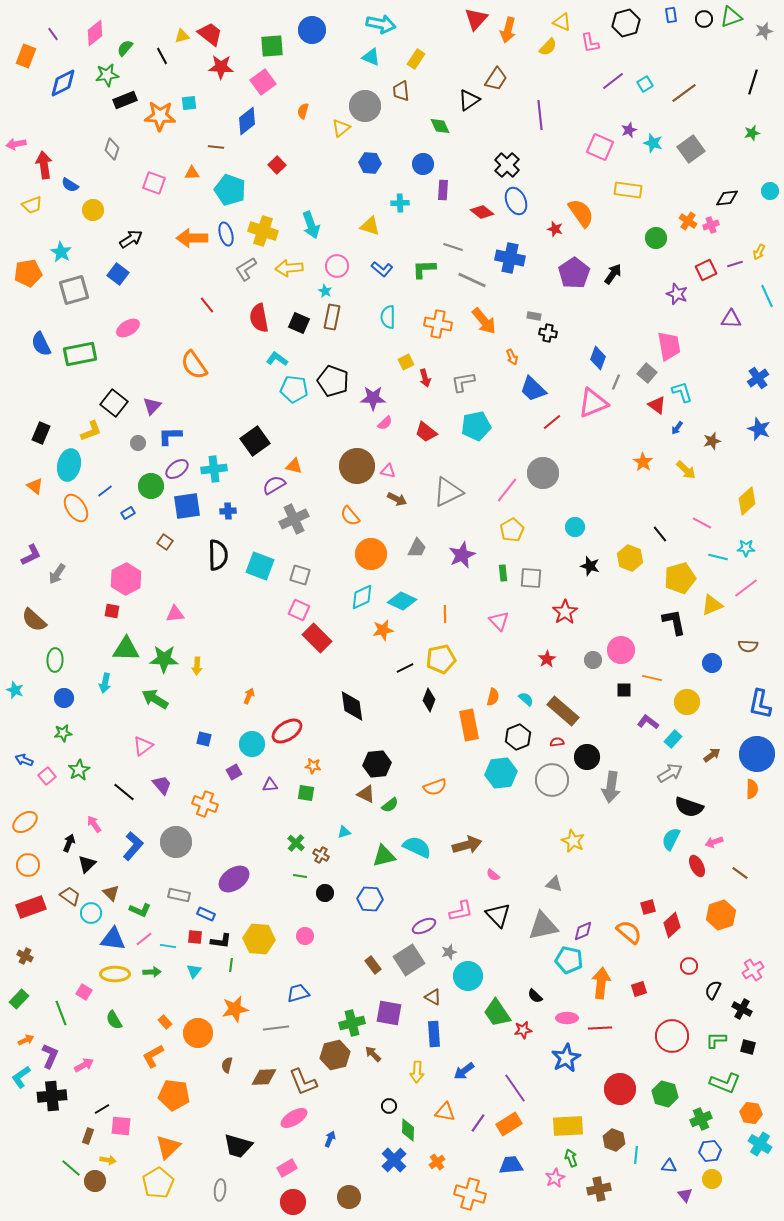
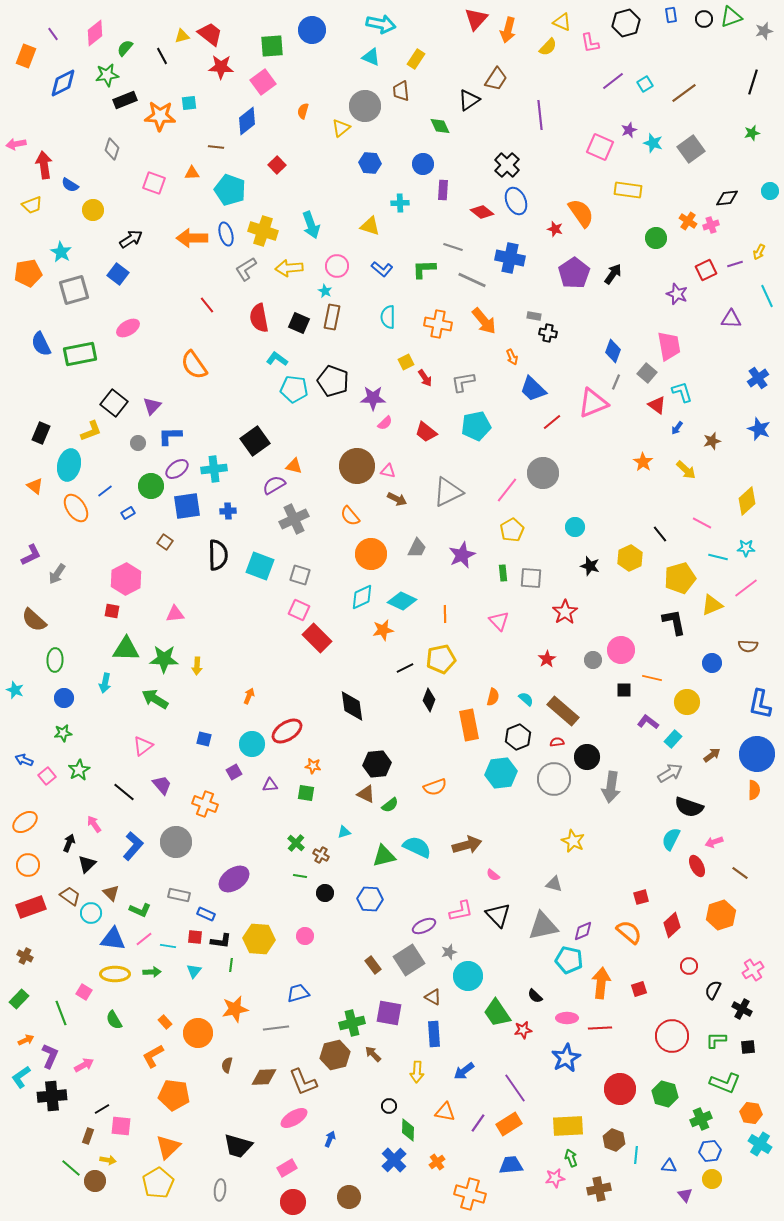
blue diamond at (598, 358): moved 15 px right, 7 px up
red arrow at (425, 378): rotated 18 degrees counterclockwise
yellow hexagon at (630, 558): rotated 15 degrees clockwise
gray circle at (552, 780): moved 2 px right, 1 px up
orange semicircle at (752, 789): moved 2 px right, 1 px down
red square at (648, 907): moved 7 px left, 10 px up
black square at (748, 1047): rotated 21 degrees counterclockwise
pink star at (555, 1178): rotated 18 degrees clockwise
